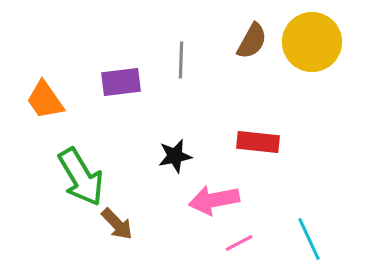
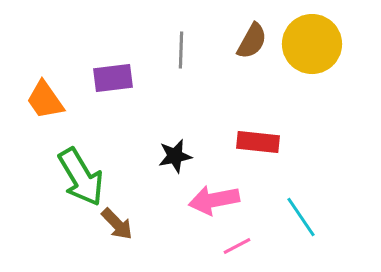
yellow circle: moved 2 px down
gray line: moved 10 px up
purple rectangle: moved 8 px left, 4 px up
cyan line: moved 8 px left, 22 px up; rotated 9 degrees counterclockwise
pink line: moved 2 px left, 3 px down
